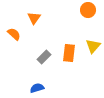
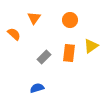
orange circle: moved 18 px left, 10 px down
yellow triangle: moved 2 px left; rotated 14 degrees clockwise
